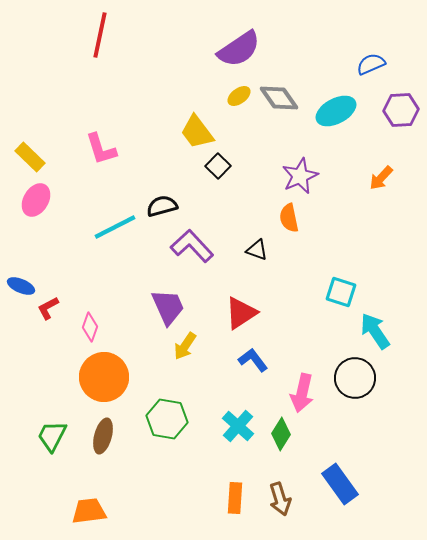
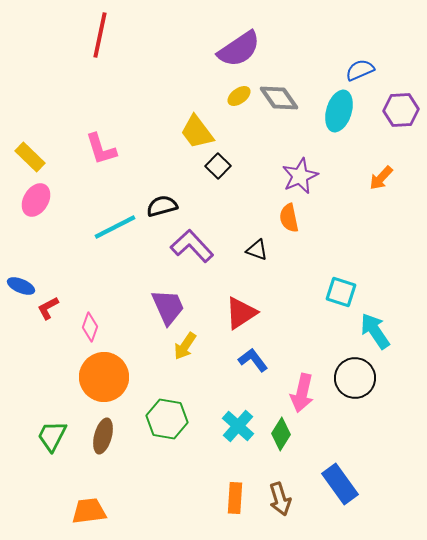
blue semicircle: moved 11 px left, 6 px down
cyan ellipse: moved 3 px right; rotated 45 degrees counterclockwise
